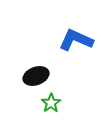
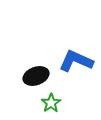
blue L-shape: moved 21 px down
